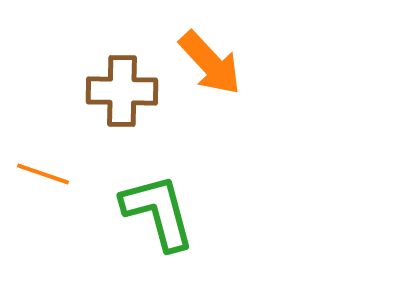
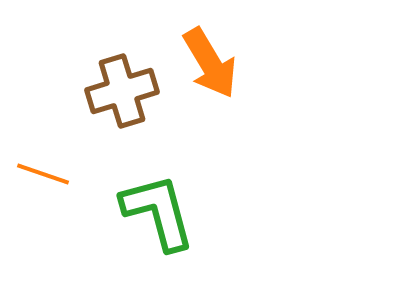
orange arrow: rotated 12 degrees clockwise
brown cross: rotated 18 degrees counterclockwise
